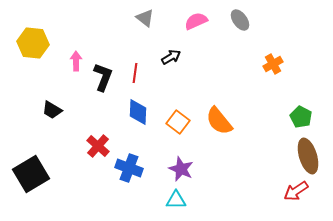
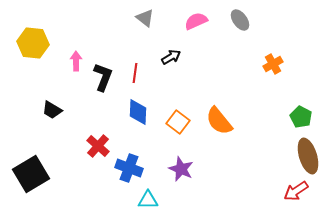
cyan triangle: moved 28 px left
